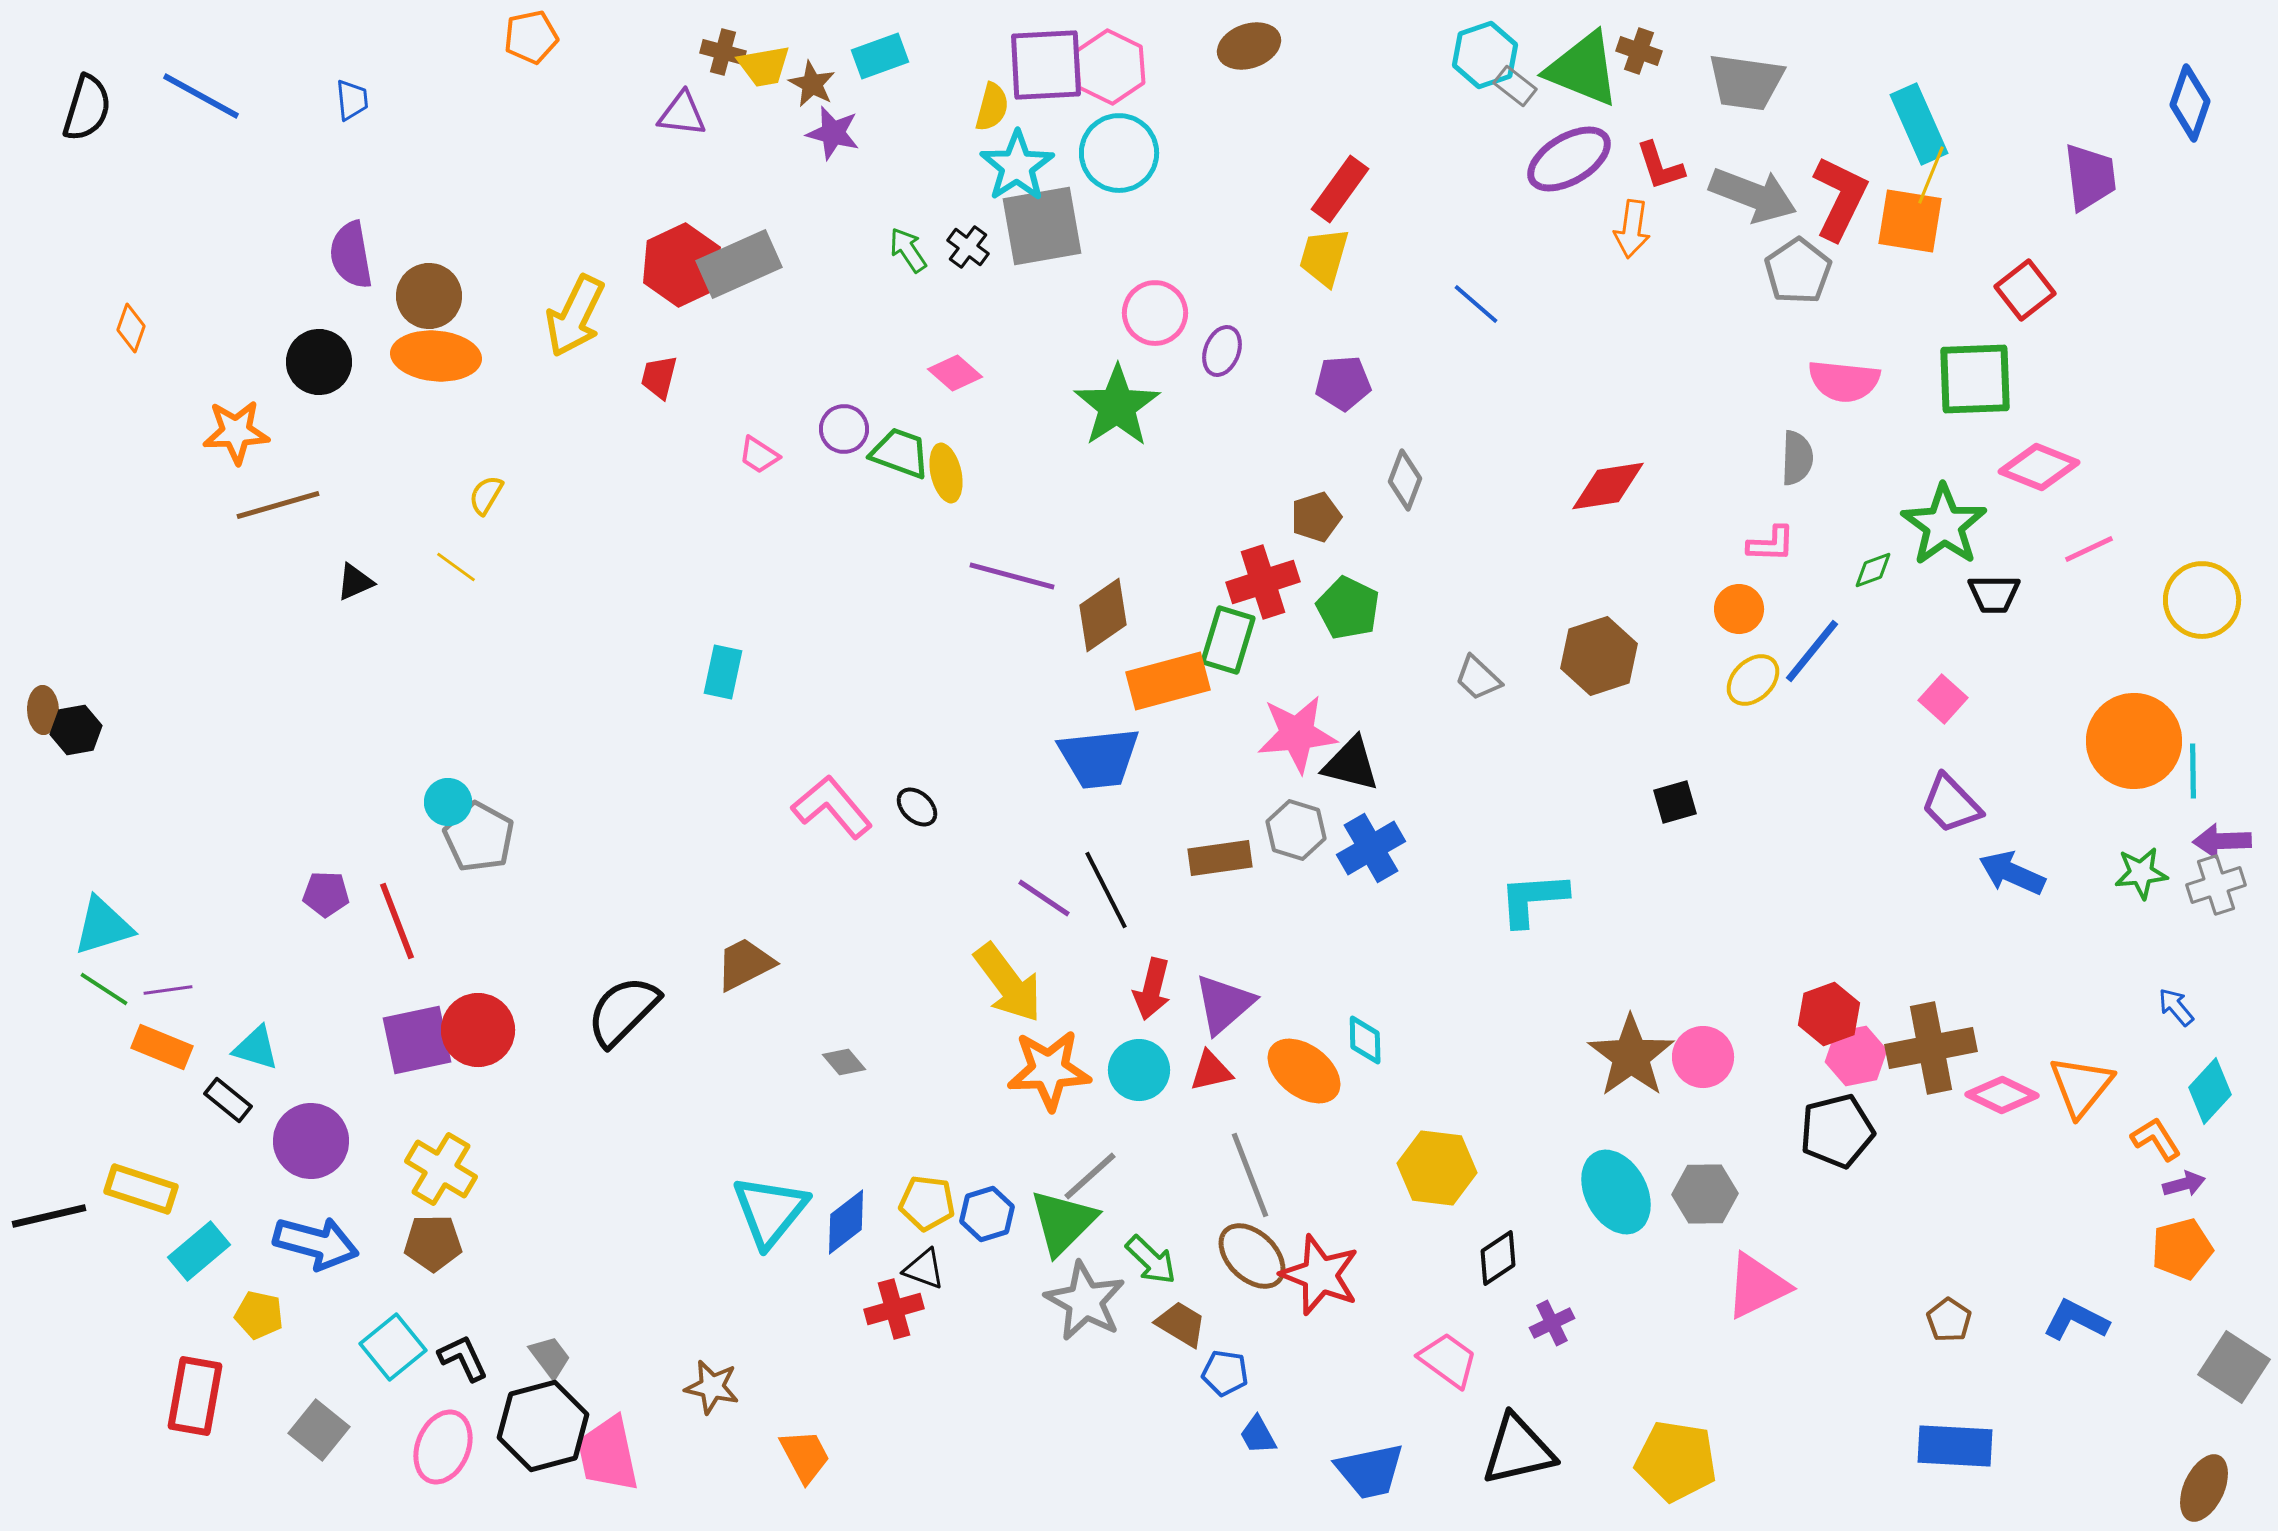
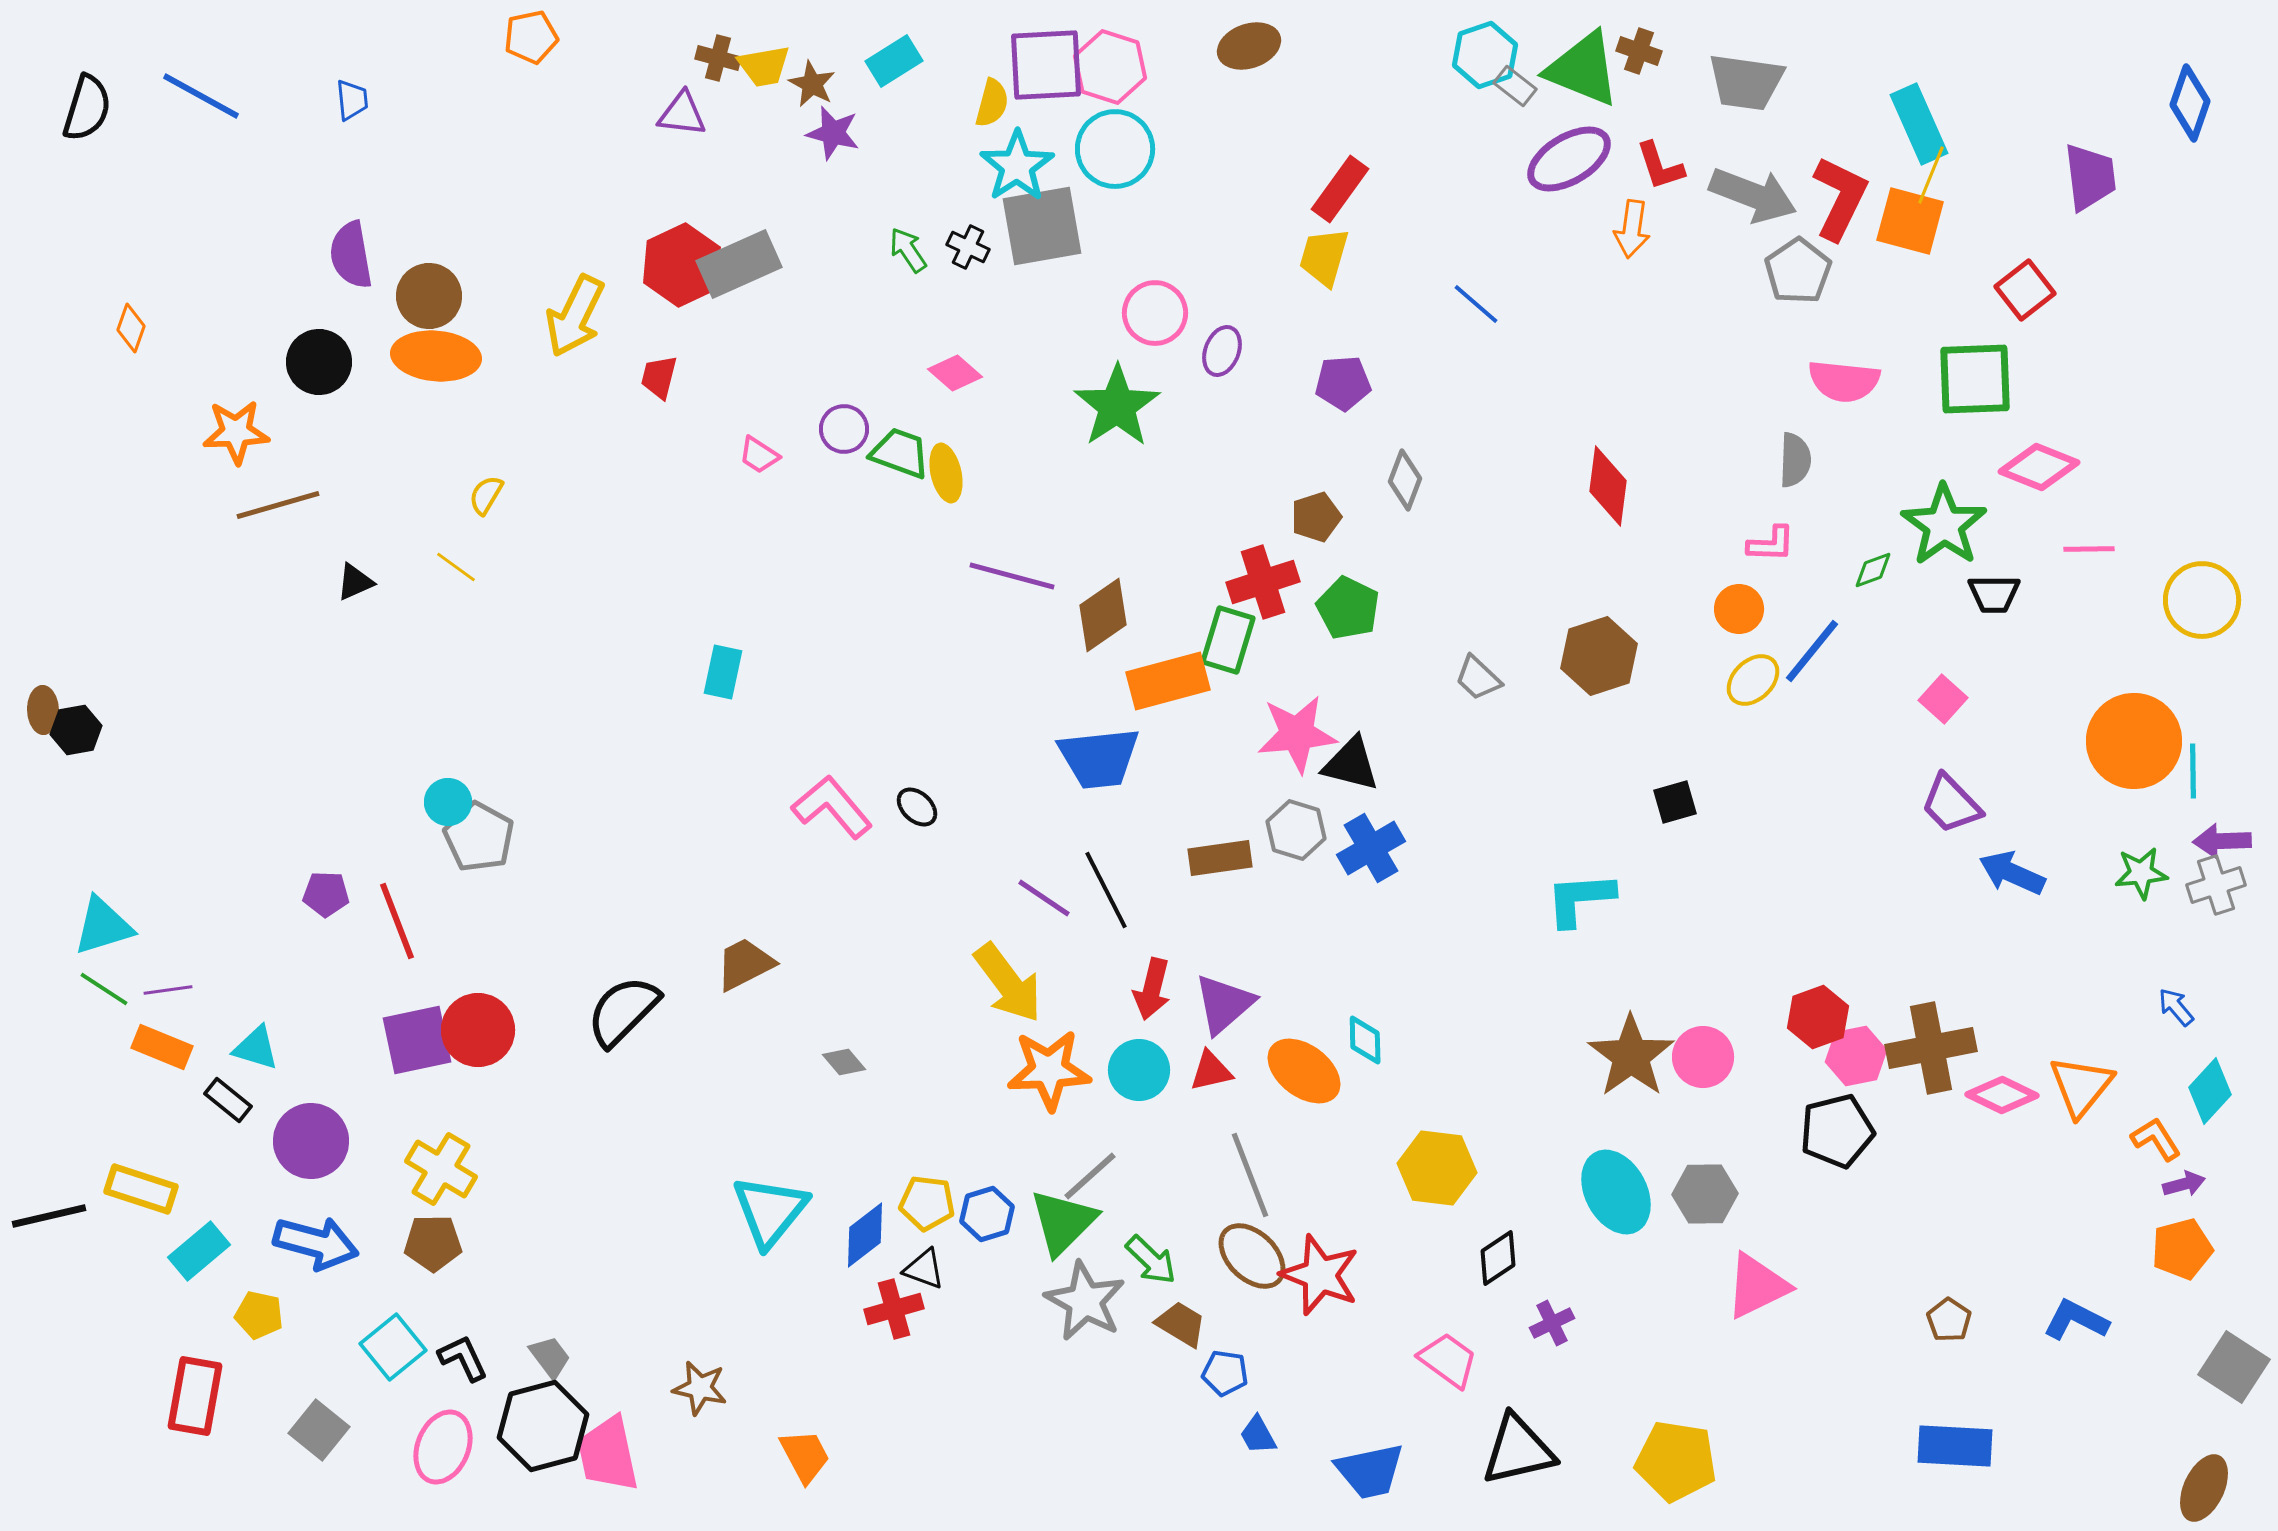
brown cross at (723, 52): moved 5 px left, 6 px down
cyan rectangle at (880, 56): moved 14 px right, 5 px down; rotated 12 degrees counterclockwise
pink hexagon at (1110, 67): rotated 8 degrees counterclockwise
yellow semicircle at (992, 107): moved 4 px up
cyan circle at (1119, 153): moved 4 px left, 4 px up
orange square at (1910, 221): rotated 6 degrees clockwise
black cross at (968, 247): rotated 12 degrees counterclockwise
gray semicircle at (1797, 458): moved 2 px left, 2 px down
red diamond at (1608, 486): rotated 74 degrees counterclockwise
pink line at (2089, 549): rotated 24 degrees clockwise
cyan L-shape at (1533, 899): moved 47 px right
red hexagon at (1829, 1014): moved 11 px left, 3 px down
blue diamond at (846, 1222): moved 19 px right, 13 px down
brown star at (712, 1387): moved 12 px left, 1 px down
